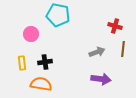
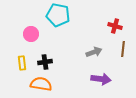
gray arrow: moved 3 px left
